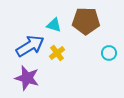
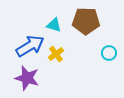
yellow cross: moved 1 px left, 1 px down
